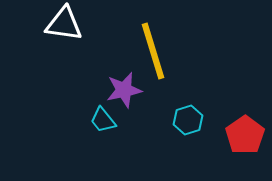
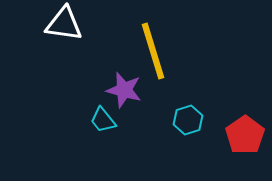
purple star: rotated 27 degrees clockwise
